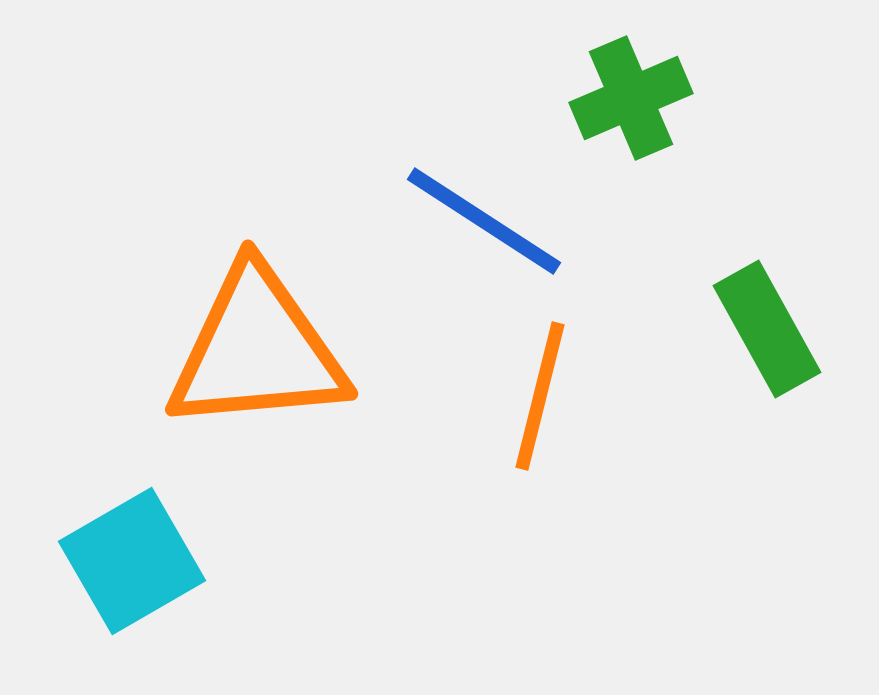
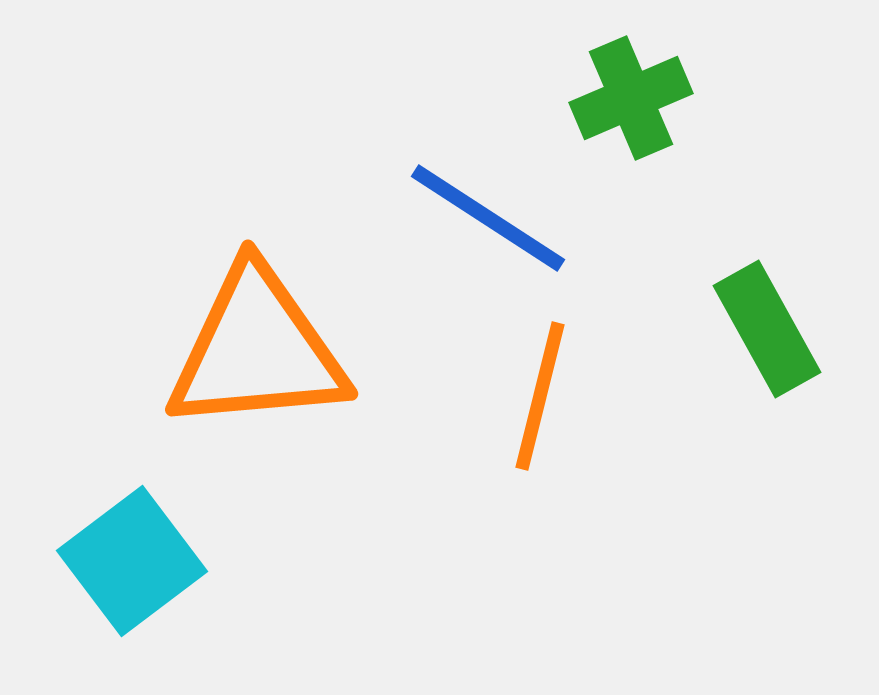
blue line: moved 4 px right, 3 px up
cyan square: rotated 7 degrees counterclockwise
